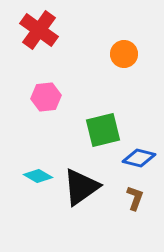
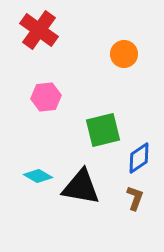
blue diamond: rotated 48 degrees counterclockwise
black triangle: rotated 45 degrees clockwise
